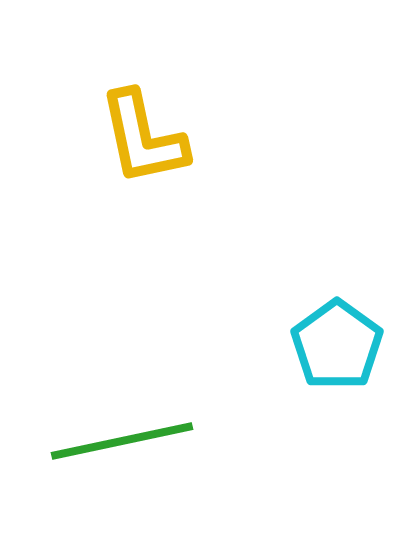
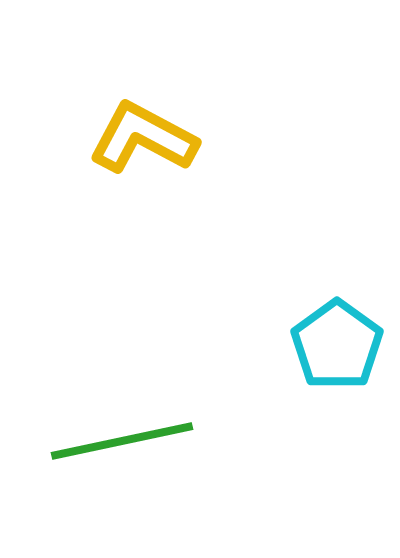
yellow L-shape: rotated 130 degrees clockwise
